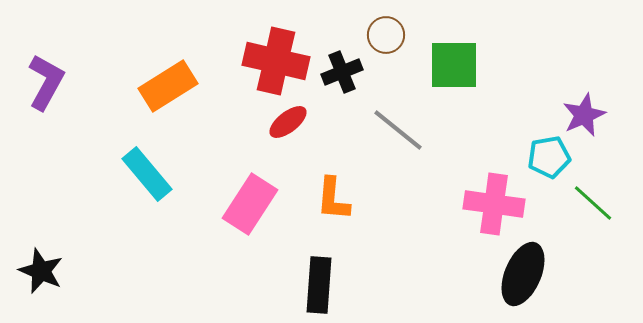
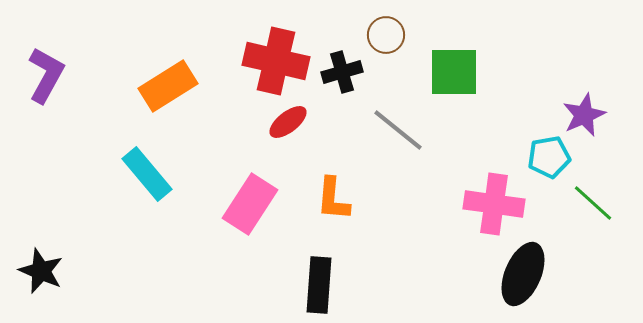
green square: moved 7 px down
black cross: rotated 6 degrees clockwise
purple L-shape: moved 7 px up
